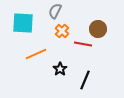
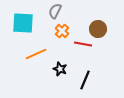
black star: rotated 16 degrees counterclockwise
